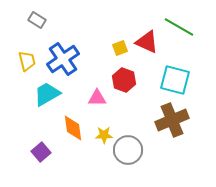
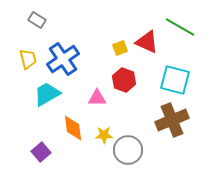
green line: moved 1 px right
yellow trapezoid: moved 1 px right, 2 px up
